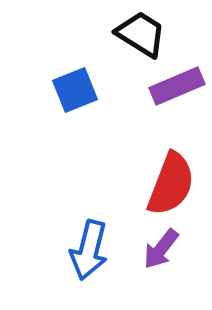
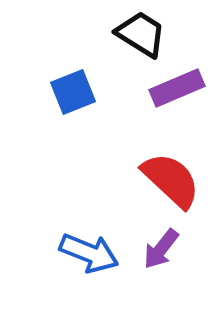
purple rectangle: moved 2 px down
blue square: moved 2 px left, 2 px down
red semicircle: moved 4 px up; rotated 68 degrees counterclockwise
blue arrow: moved 3 px down; rotated 82 degrees counterclockwise
